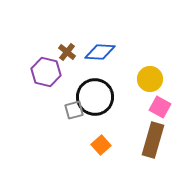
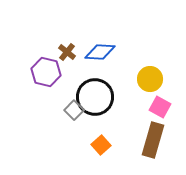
gray square: rotated 30 degrees counterclockwise
